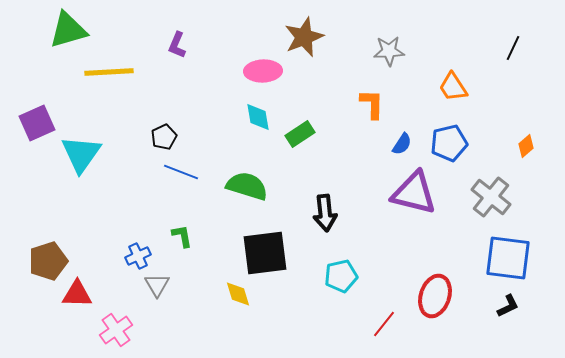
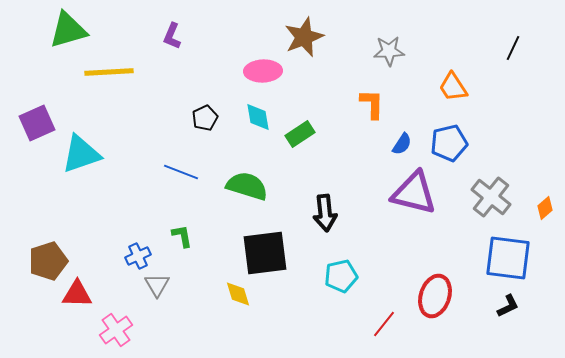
purple L-shape: moved 5 px left, 9 px up
black pentagon: moved 41 px right, 19 px up
orange diamond: moved 19 px right, 62 px down
cyan triangle: rotated 36 degrees clockwise
